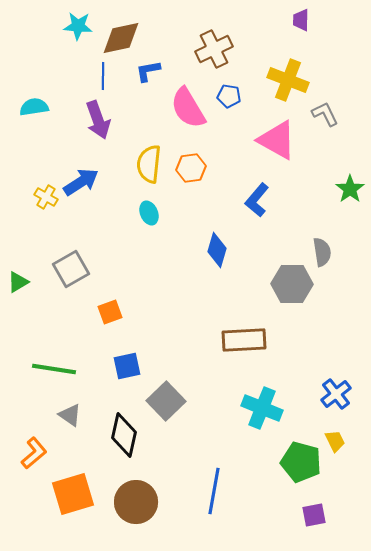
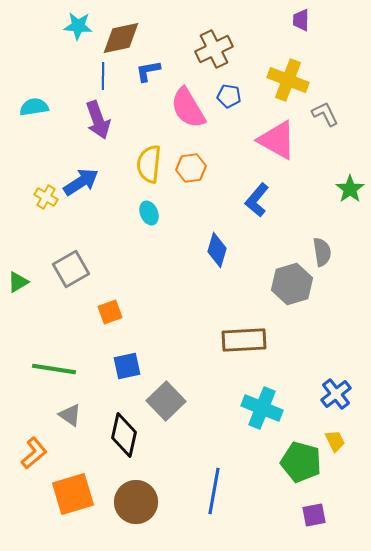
gray hexagon at (292, 284): rotated 18 degrees counterclockwise
